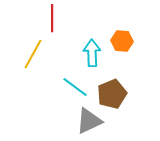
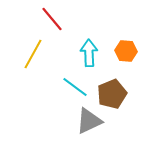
red line: moved 1 px down; rotated 40 degrees counterclockwise
orange hexagon: moved 4 px right, 10 px down
cyan arrow: moved 3 px left
